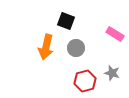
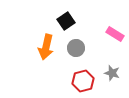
black square: rotated 36 degrees clockwise
red hexagon: moved 2 px left
